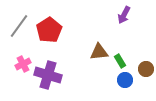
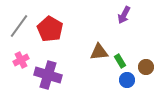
red pentagon: moved 1 px right, 1 px up; rotated 10 degrees counterclockwise
pink cross: moved 2 px left, 4 px up
brown circle: moved 2 px up
blue circle: moved 2 px right
